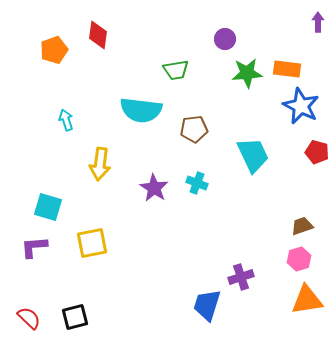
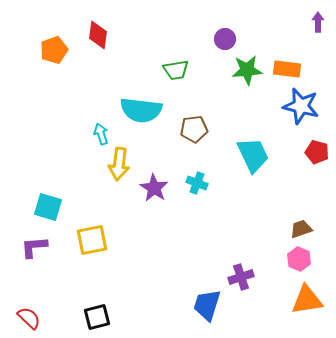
green star: moved 3 px up
blue star: rotated 12 degrees counterclockwise
cyan arrow: moved 35 px right, 14 px down
yellow arrow: moved 19 px right
brown trapezoid: moved 1 px left, 3 px down
yellow square: moved 3 px up
pink hexagon: rotated 20 degrees counterclockwise
black square: moved 22 px right
